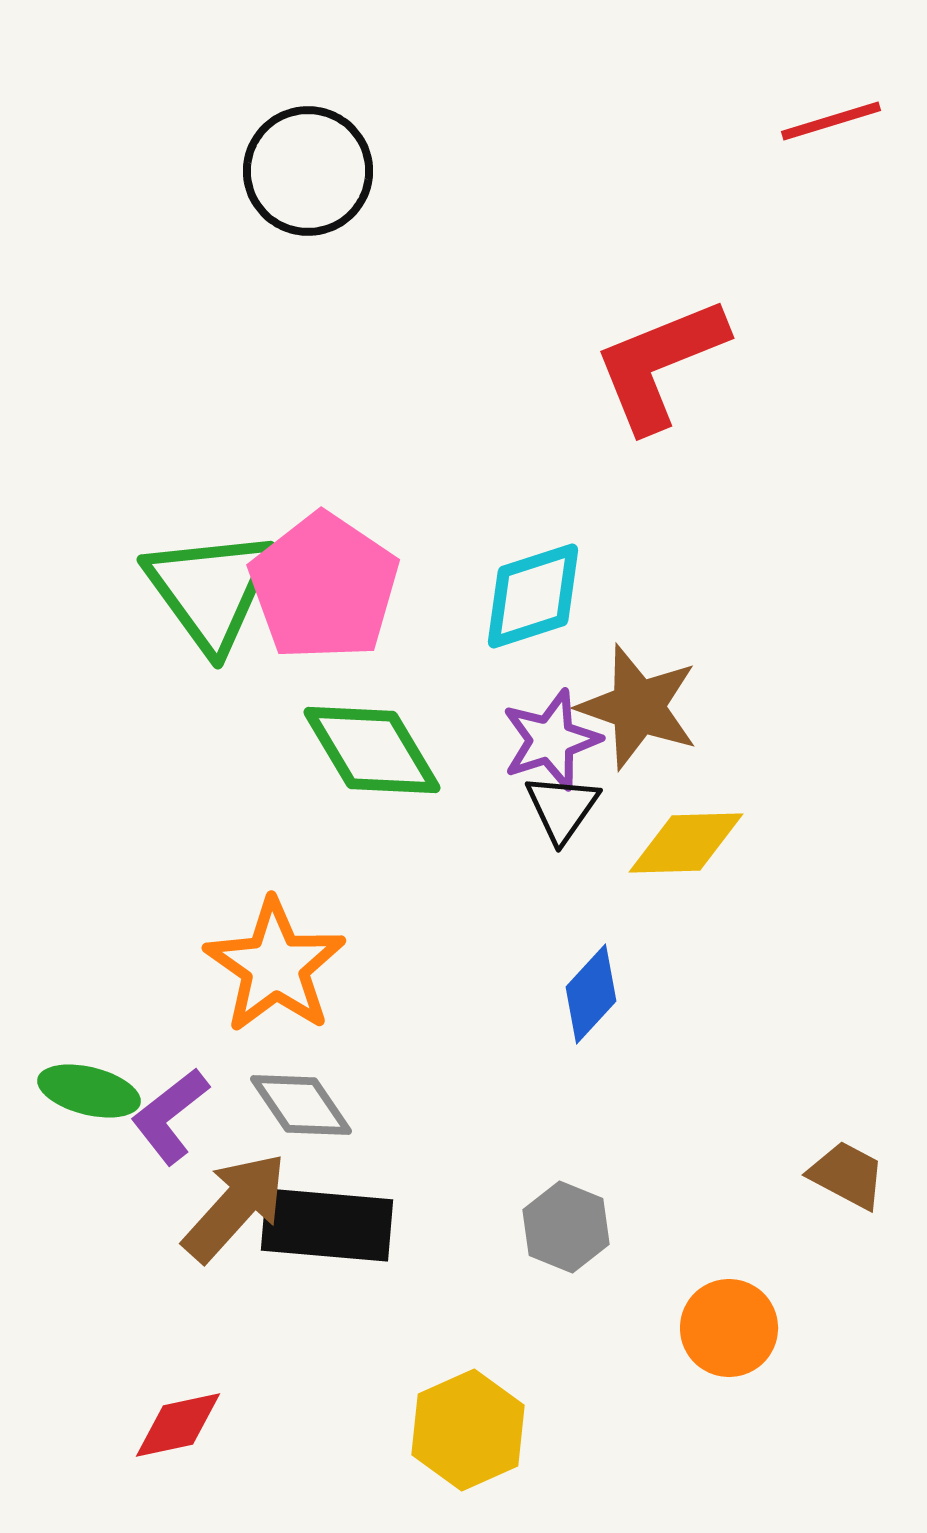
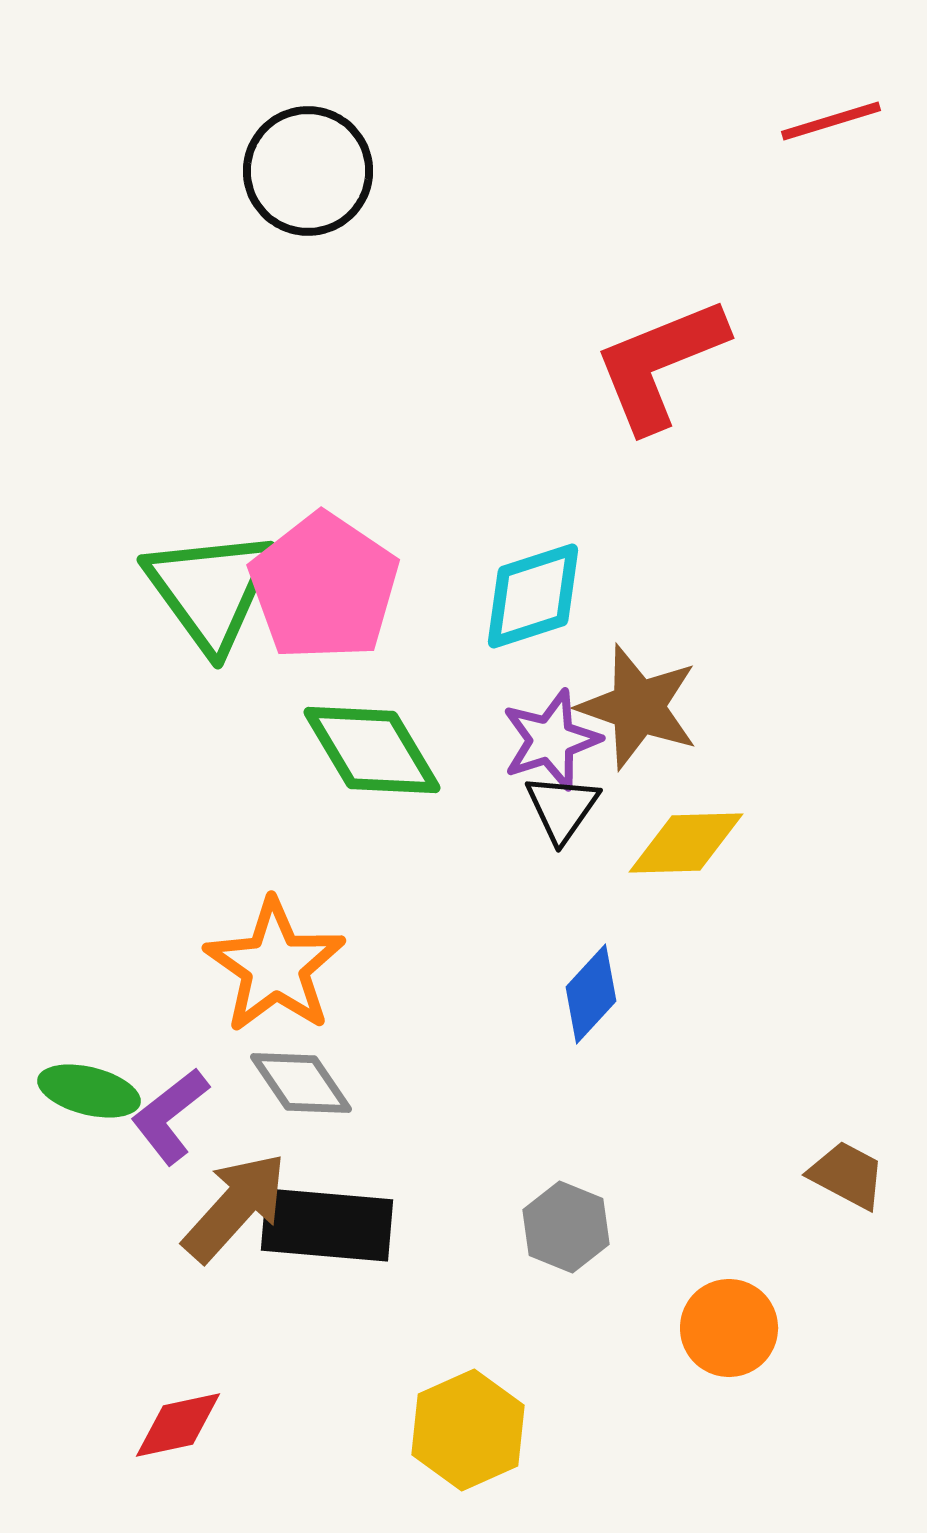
gray diamond: moved 22 px up
